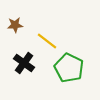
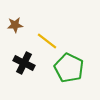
black cross: rotated 10 degrees counterclockwise
